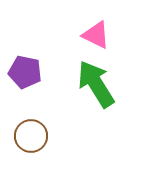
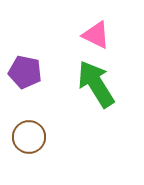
brown circle: moved 2 px left, 1 px down
